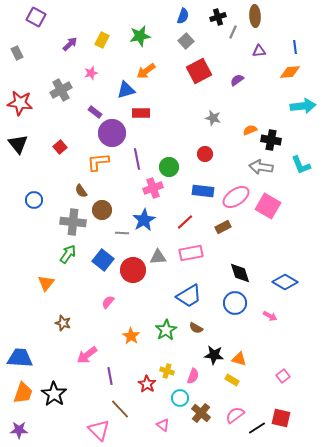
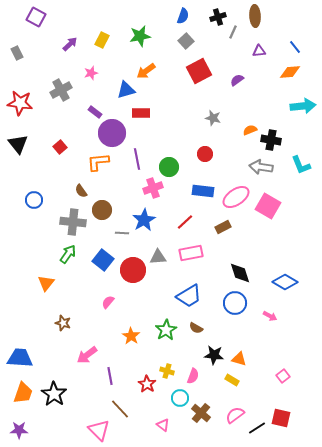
blue line at (295, 47): rotated 32 degrees counterclockwise
